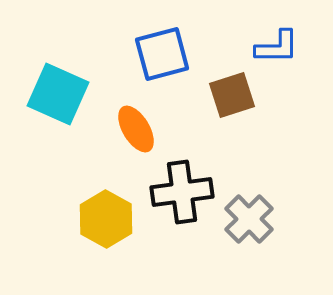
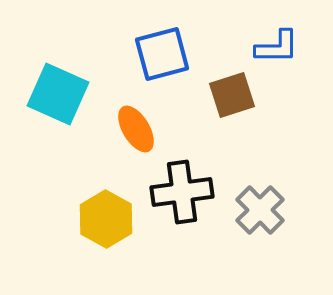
gray cross: moved 11 px right, 9 px up
